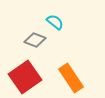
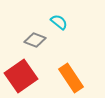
cyan semicircle: moved 4 px right
red square: moved 4 px left, 1 px up
